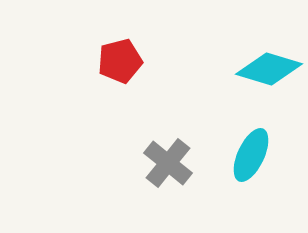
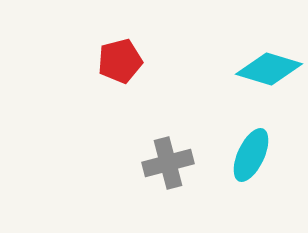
gray cross: rotated 36 degrees clockwise
